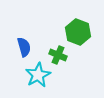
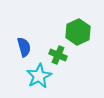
green hexagon: rotated 15 degrees clockwise
cyan star: moved 1 px right, 1 px down
